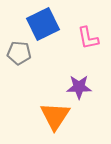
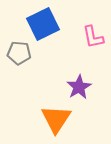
pink L-shape: moved 5 px right, 1 px up
purple star: rotated 30 degrees counterclockwise
orange triangle: moved 1 px right, 3 px down
